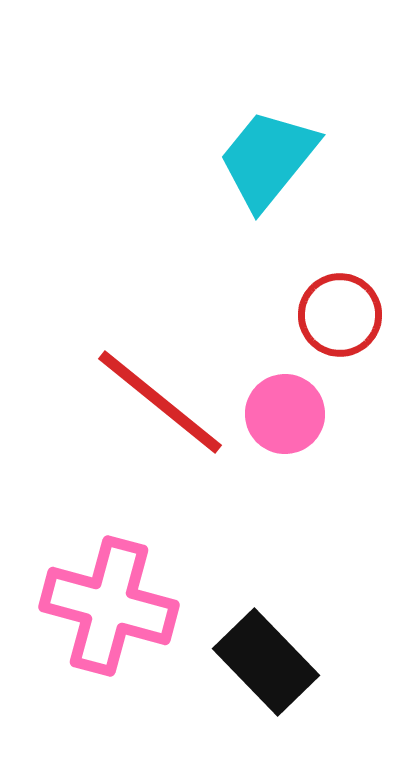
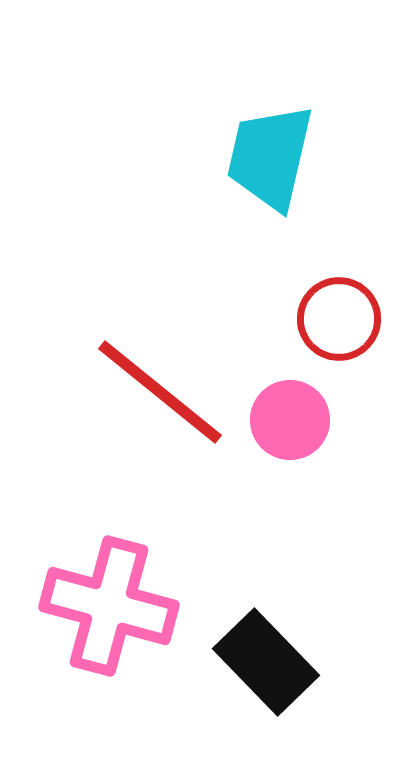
cyan trapezoid: moved 2 px right, 2 px up; rotated 26 degrees counterclockwise
red circle: moved 1 px left, 4 px down
red line: moved 10 px up
pink circle: moved 5 px right, 6 px down
